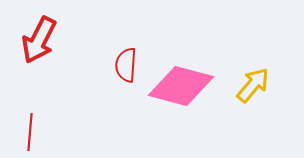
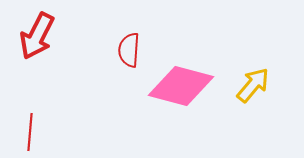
red arrow: moved 2 px left, 4 px up
red semicircle: moved 3 px right, 15 px up
